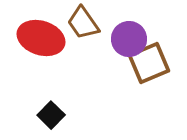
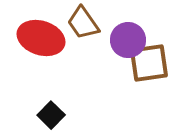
purple circle: moved 1 px left, 1 px down
brown square: rotated 15 degrees clockwise
